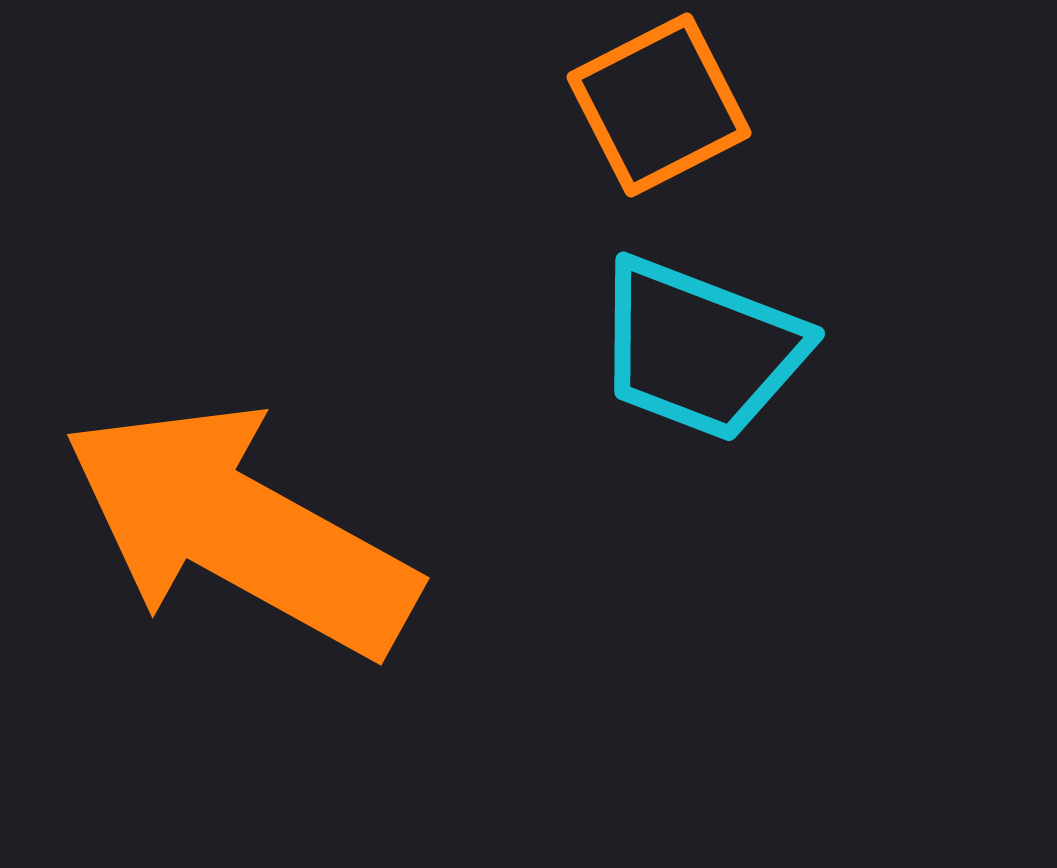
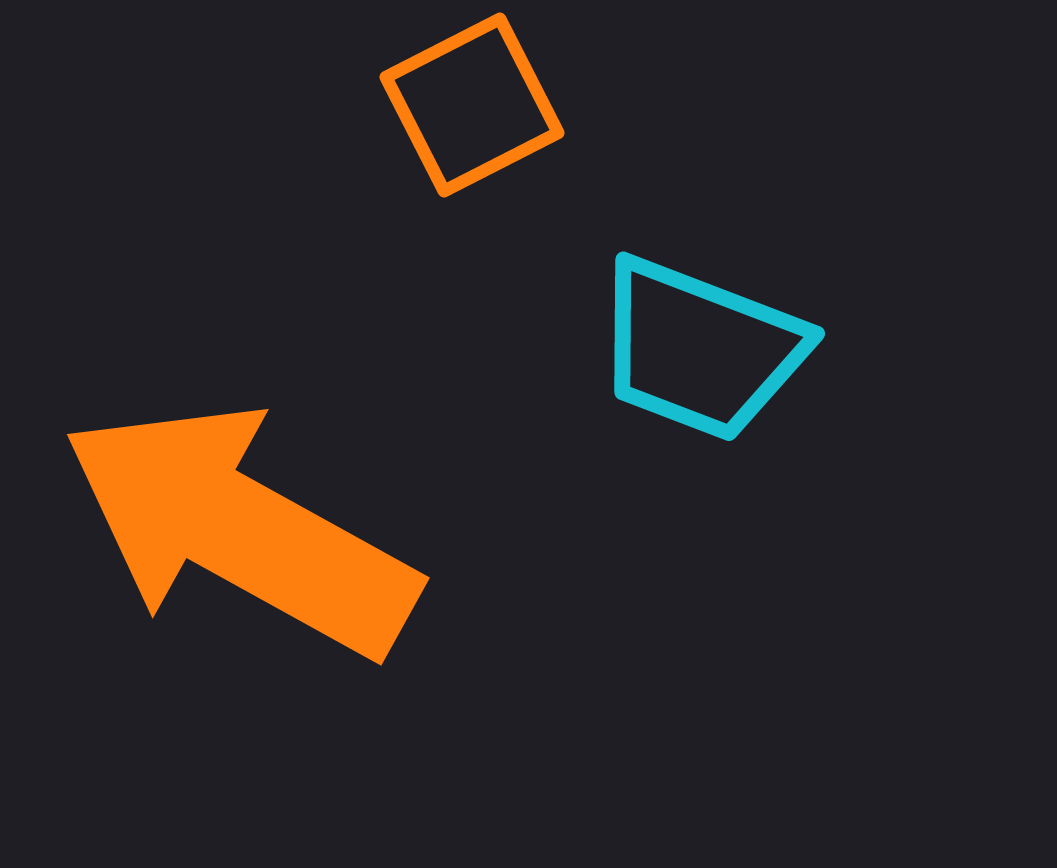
orange square: moved 187 px left
